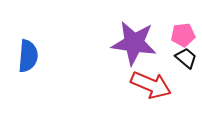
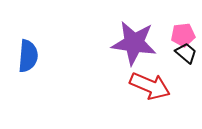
black trapezoid: moved 5 px up
red arrow: moved 1 px left, 1 px down
